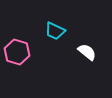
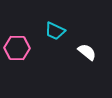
pink hexagon: moved 4 px up; rotated 15 degrees counterclockwise
